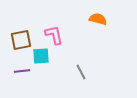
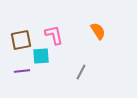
orange semicircle: moved 12 px down; rotated 42 degrees clockwise
gray line: rotated 56 degrees clockwise
